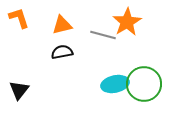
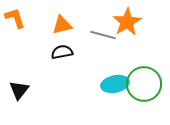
orange L-shape: moved 4 px left
